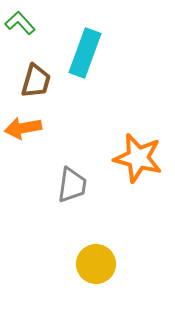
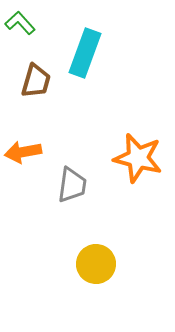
orange arrow: moved 24 px down
